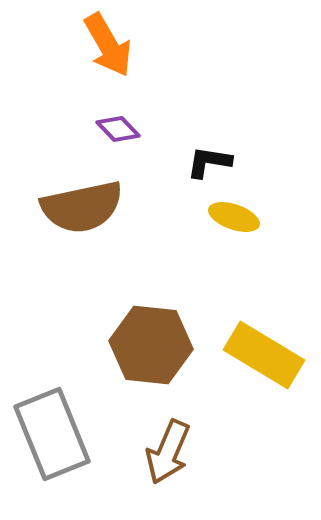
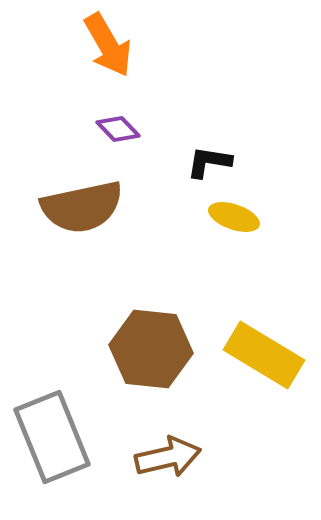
brown hexagon: moved 4 px down
gray rectangle: moved 3 px down
brown arrow: moved 5 px down; rotated 126 degrees counterclockwise
